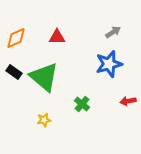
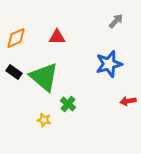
gray arrow: moved 3 px right, 11 px up; rotated 14 degrees counterclockwise
green cross: moved 14 px left
yellow star: rotated 24 degrees clockwise
